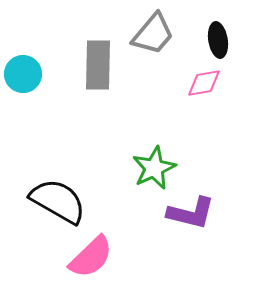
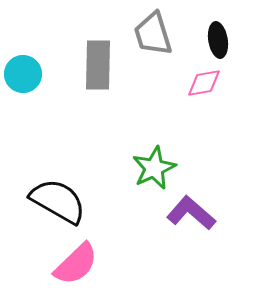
gray trapezoid: rotated 123 degrees clockwise
purple L-shape: rotated 153 degrees counterclockwise
pink semicircle: moved 15 px left, 7 px down
